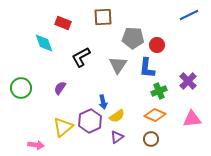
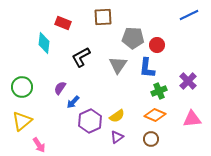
cyan diamond: rotated 25 degrees clockwise
green circle: moved 1 px right, 1 px up
blue arrow: moved 30 px left; rotated 56 degrees clockwise
yellow triangle: moved 41 px left, 6 px up
pink arrow: moved 3 px right; rotated 49 degrees clockwise
